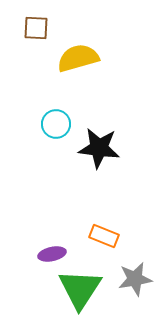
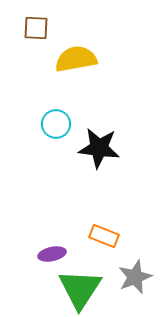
yellow semicircle: moved 2 px left, 1 px down; rotated 6 degrees clockwise
gray star: moved 2 px up; rotated 12 degrees counterclockwise
